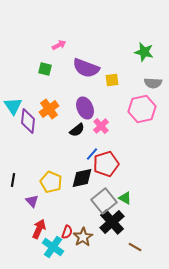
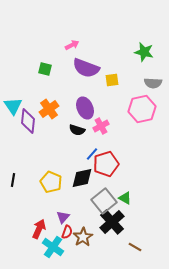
pink arrow: moved 13 px right
pink cross: rotated 14 degrees clockwise
black semicircle: rotated 56 degrees clockwise
purple triangle: moved 31 px right, 16 px down; rotated 24 degrees clockwise
